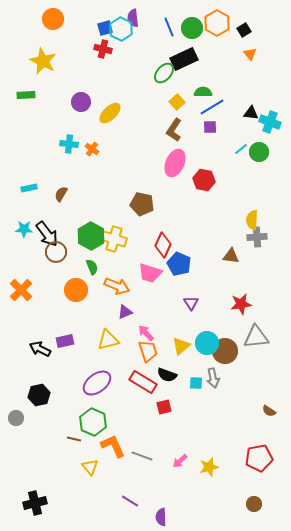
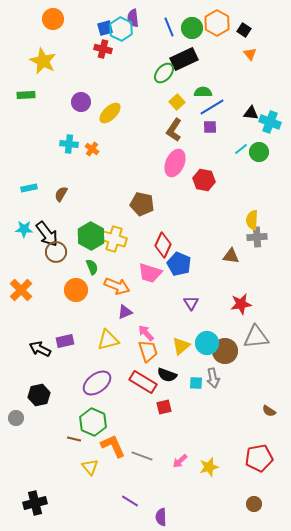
black square at (244, 30): rotated 24 degrees counterclockwise
